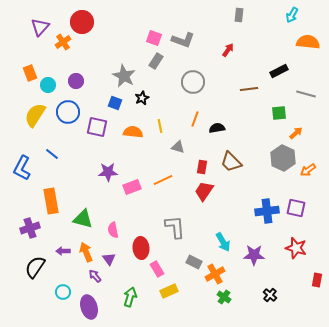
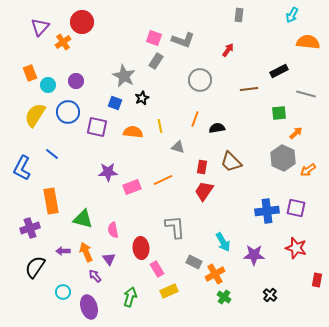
gray circle at (193, 82): moved 7 px right, 2 px up
